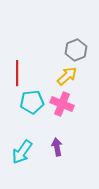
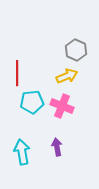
gray hexagon: rotated 15 degrees counterclockwise
yellow arrow: rotated 20 degrees clockwise
pink cross: moved 2 px down
cyan arrow: rotated 135 degrees clockwise
